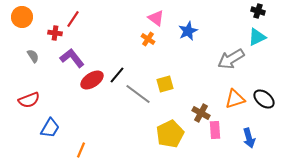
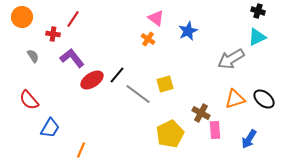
red cross: moved 2 px left, 1 px down
red semicircle: rotated 70 degrees clockwise
blue arrow: moved 1 px down; rotated 48 degrees clockwise
